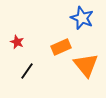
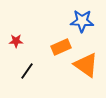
blue star: moved 3 px down; rotated 20 degrees counterclockwise
red star: moved 1 px left, 1 px up; rotated 24 degrees counterclockwise
orange triangle: rotated 16 degrees counterclockwise
